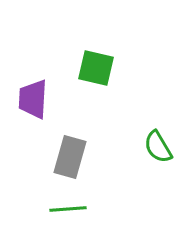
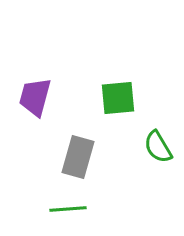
green square: moved 22 px right, 30 px down; rotated 18 degrees counterclockwise
purple trapezoid: moved 2 px right, 2 px up; rotated 12 degrees clockwise
gray rectangle: moved 8 px right
